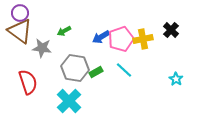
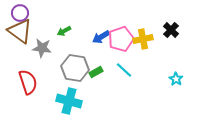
cyan cross: rotated 30 degrees counterclockwise
